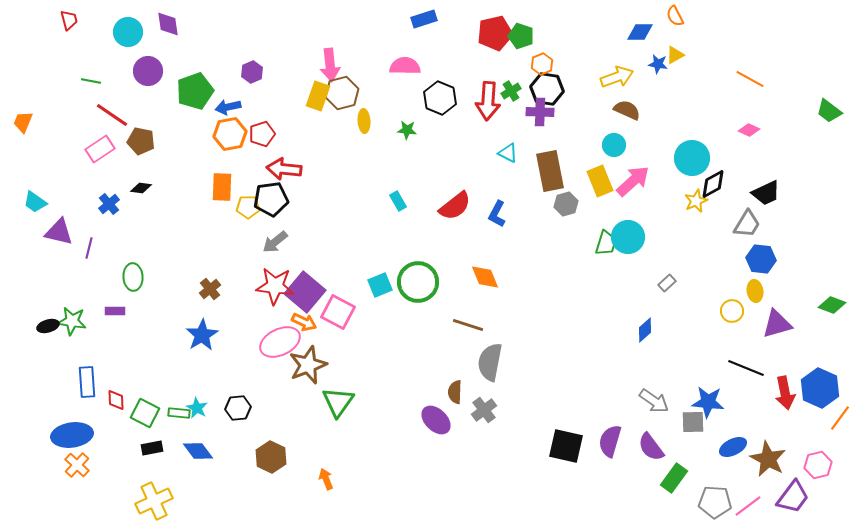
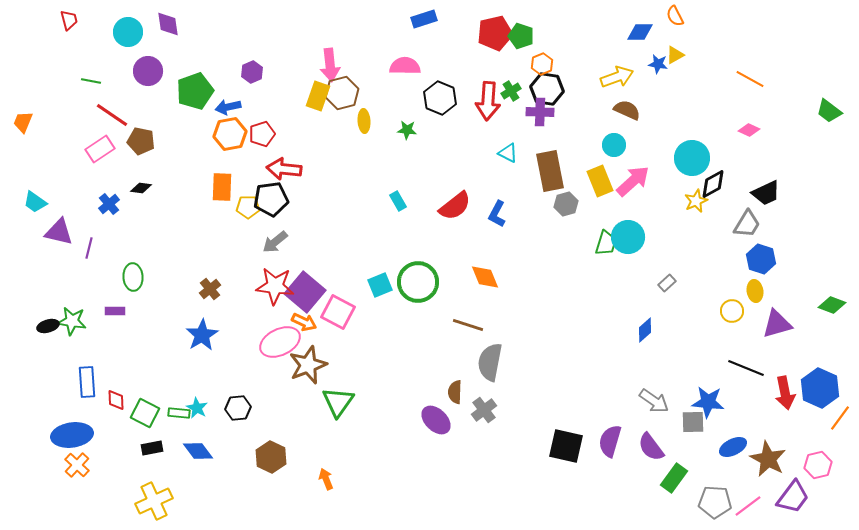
blue hexagon at (761, 259): rotated 12 degrees clockwise
